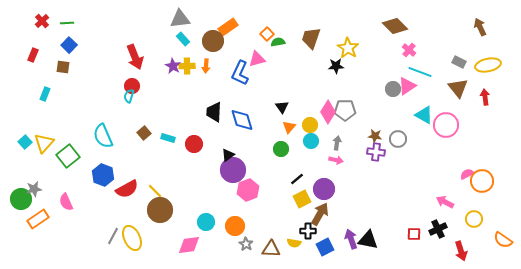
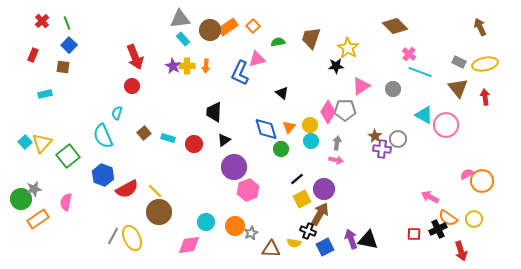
green line at (67, 23): rotated 72 degrees clockwise
orange square at (267, 34): moved 14 px left, 8 px up
brown circle at (213, 41): moved 3 px left, 11 px up
pink cross at (409, 50): moved 4 px down
yellow ellipse at (488, 65): moved 3 px left, 1 px up
pink triangle at (407, 86): moved 46 px left
cyan rectangle at (45, 94): rotated 56 degrees clockwise
cyan semicircle at (129, 96): moved 12 px left, 17 px down
black triangle at (282, 107): moved 14 px up; rotated 16 degrees counterclockwise
blue diamond at (242, 120): moved 24 px right, 9 px down
brown star at (375, 136): rotated 24 degrees clockwise
yellow triangle at (44, 143): moved 2 px left
purple cross at (376, 152): moved 6 px right, 3 px up
black triangle at (228, 155): moved 4 px left, 15 px up
purple circle at (233, 170): moved 1 px right, 3 px up
pink semicircle at (66, 202): rotated 36 degrees clockwise
pink arrow at (445, 202): moved 15 px left, 5 px up
brown circle at (160, 210): moved 1 px left, 2 px down
black cross at (308, 231): rotated 21 degrees clockwise
orange semicircle at (503, 240): moved 55 px left, 22 px up
gray star at (246, 244): moved 5 px right, 11 px up; rotated 16 degrees clockwise
